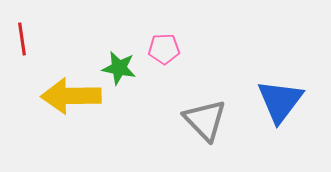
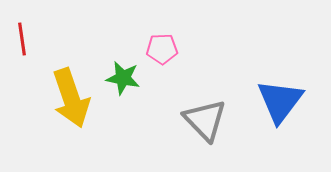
pink pentagon: moved 2 px left
green star: moved 4 px right, 10 px down
yellow arrow: moved 2 px down; rotated 108 degrees counterclockwise
